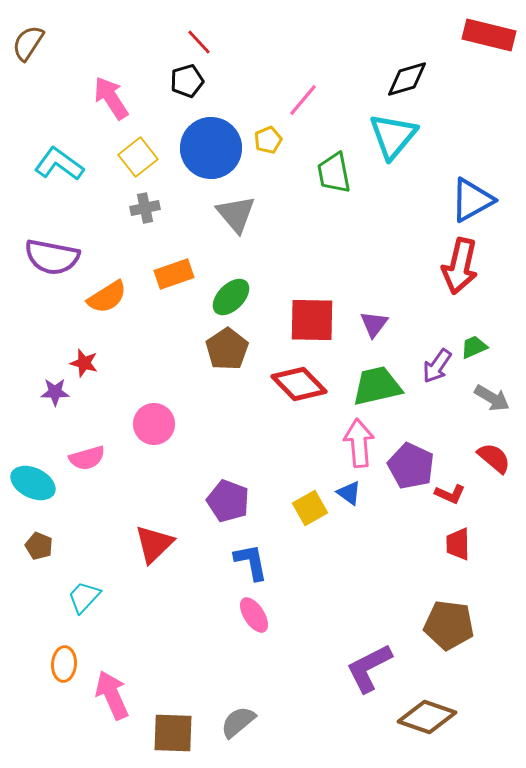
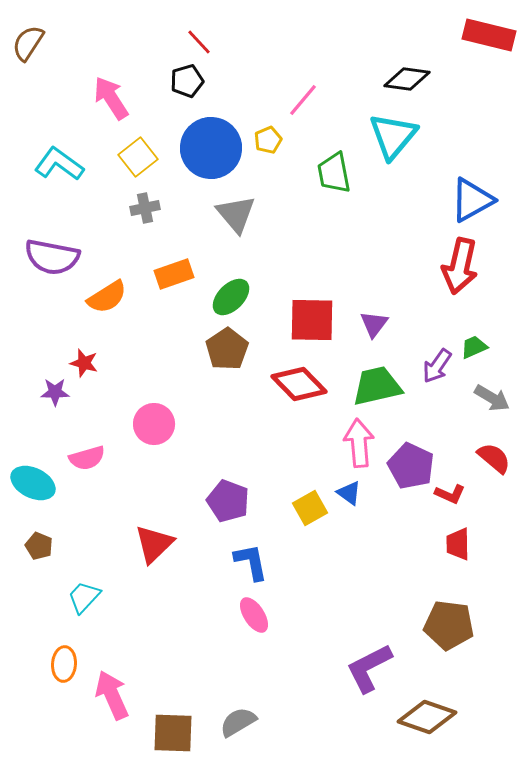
black diamond at (407, 79): rotated 24 degrees clockwise
gray semicircle at (238, 722): rotated 9 degrees clockwise
